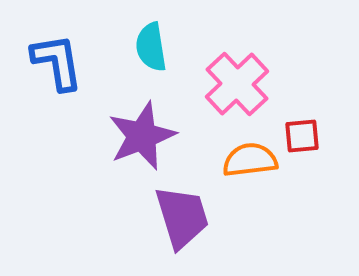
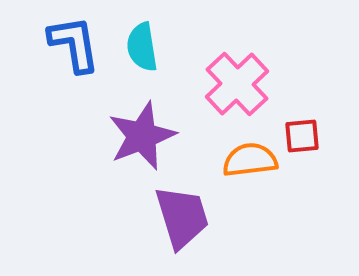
cyan semicircle: moved 9 px left
blue L-shape: moved 17 px right, 18 px up
